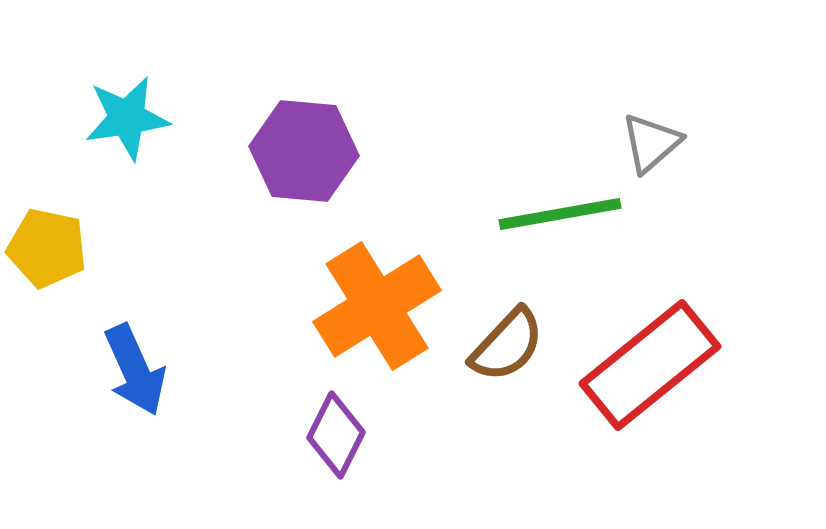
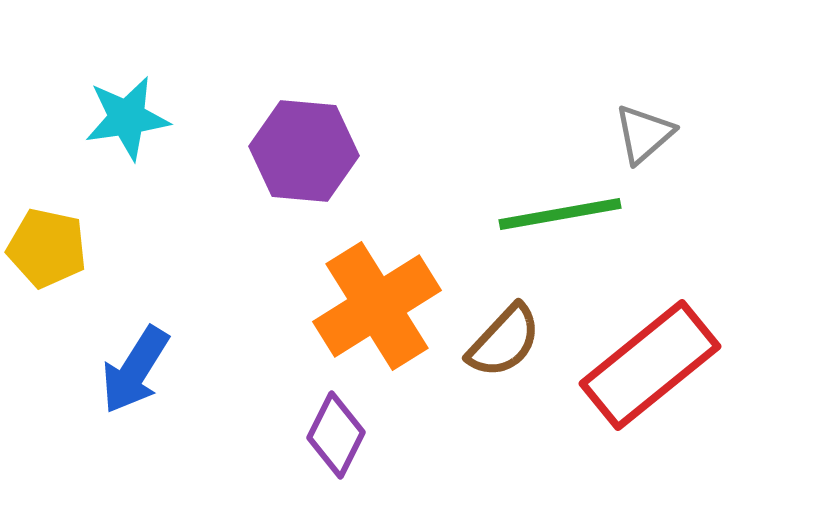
gray triangle: moved 7 px left, 9 px up
brown semicircle: moved 3 px left, 4 px up
blue arrow: rotated 56 degrees clockwise
